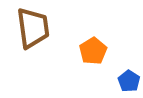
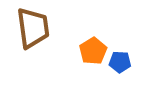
blue pentagon: moved 9 px left, 19 px up; rotated 30 degrees counterclockwise
